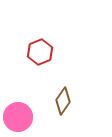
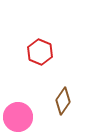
red hexagon: rotated 15 degrees counterclockwise
